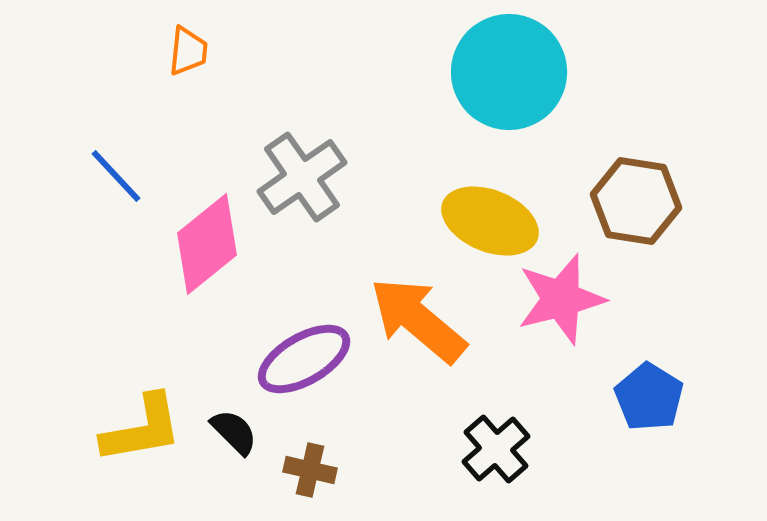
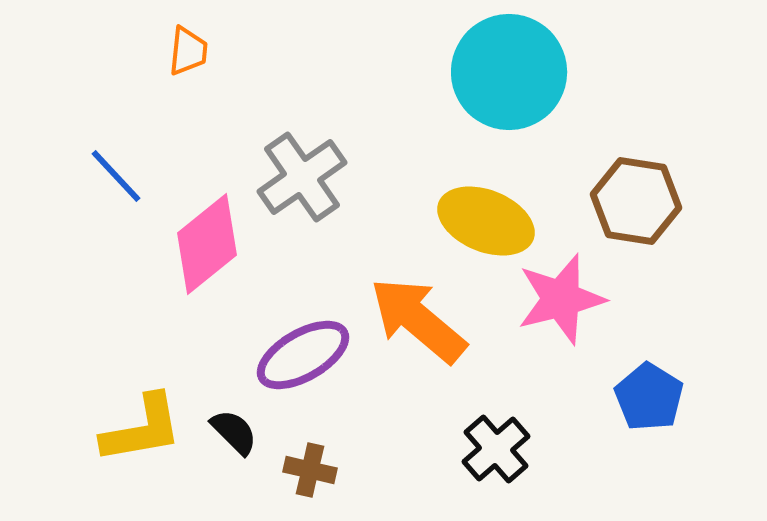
yellow ellipse: moved 4 px left
purple ellipse: moved 1 px left, 4 px up
